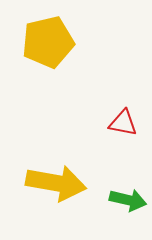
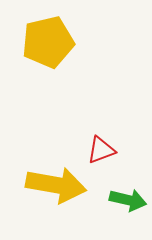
red triangle: moved 22 px left, 27 px down; rotated 32 degrees counterclockwise
yellow arrow: moved 2 px down
